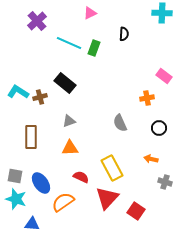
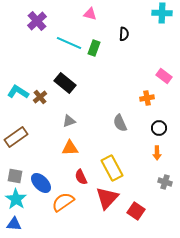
pink triangle: moved 1 px down; rotated 40 degrees clockwise
brown cross: rotated 24 degrees counterclockwise
brown rectangle: moved 15 px left; rotated 55 degrees clockwise
orange arrow: moved 6 px right, 6 px up; rotated 104 degrees counterclockwise
red semicircle: rotated 140 degrees counterclockwise
blue ellipse: rotated 10 degrees counterclockwise
cyan star: rotated 15 degrees clockwise
blue triangle: moved 18 px left
